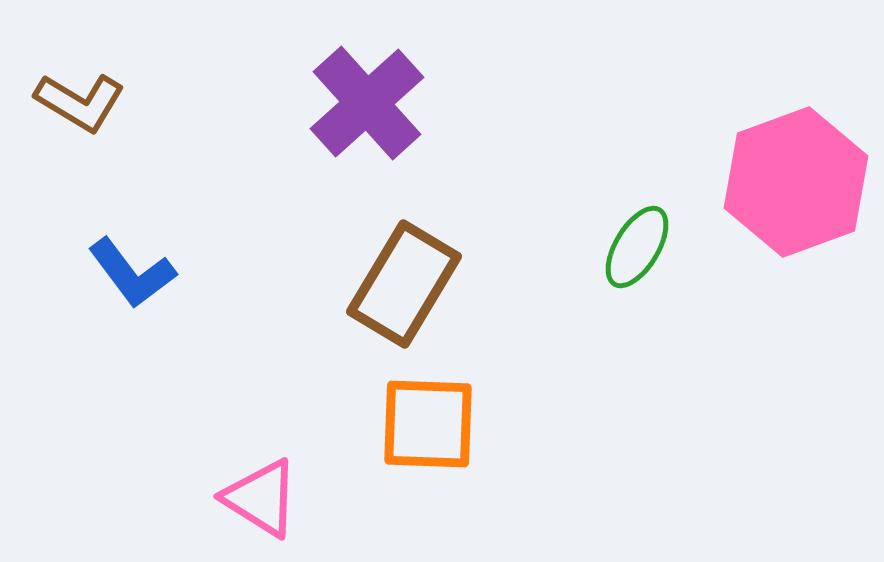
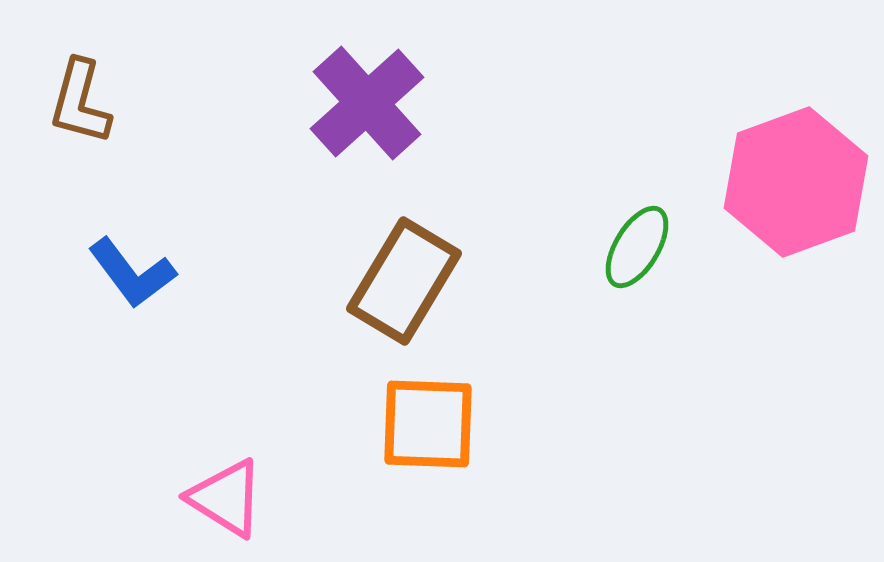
brown L-shape: rotated 74 degrees clockwise
brown rectangle: moved 3 px up
pink triangle: moved 35 px left
